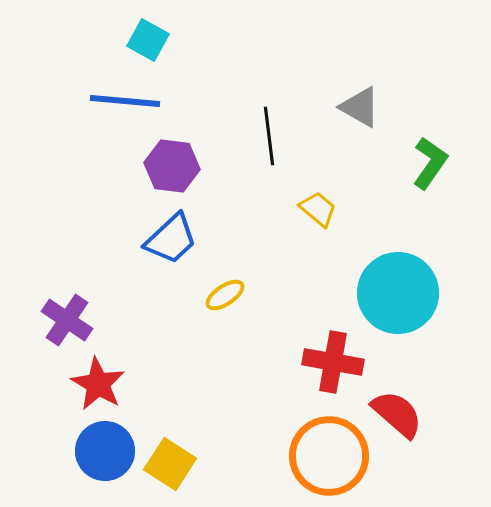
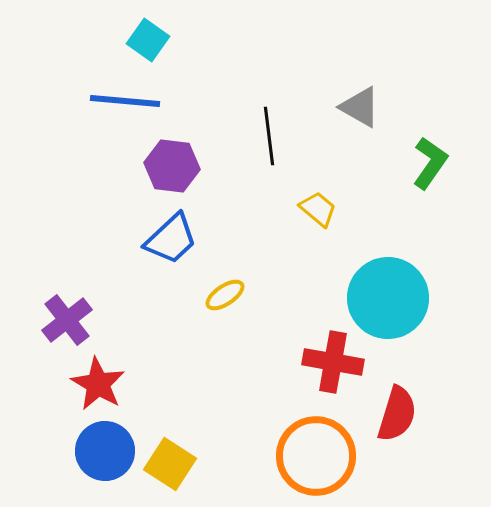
cyan square: rotated 6 degrees clockwise
cyan circle: moved 10 px left, 5 px down
purple cross: rotated 18 degrees clockwise
red semicircle: rotated 66 degrees clockwise
orange circle: moved 13 px left
